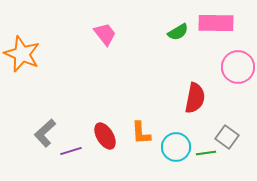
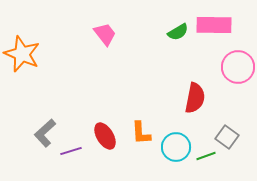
pink rectangle: moved 2 px left, 2 px down
green line: moved 3 px down; rotated 12 degrees counterclockwise
